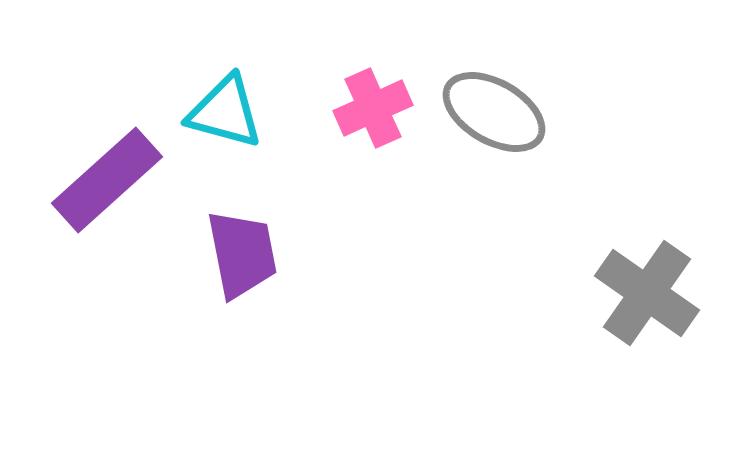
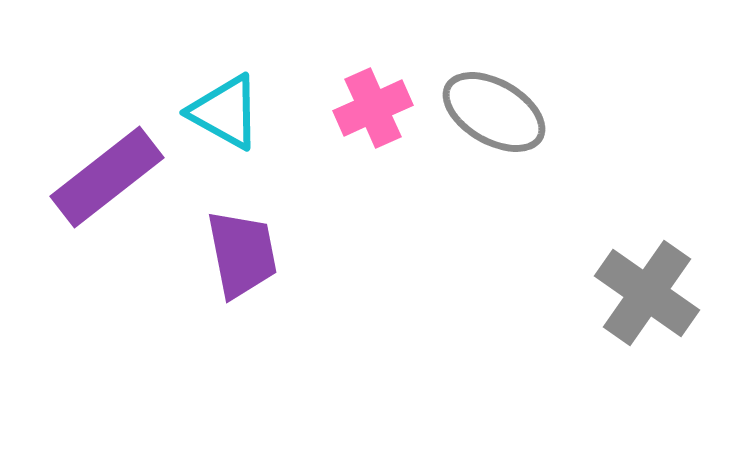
cyan triangle: rotated 14 degrees clockwise
purple rectangle: moved 3 px up; rotated 4 degrees clockwise
